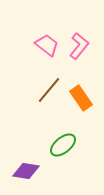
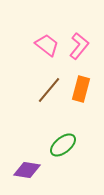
orange rectangle: moved 9 px up; rotated 50 degrees clockwise
purple diamond: moved 1 px right, 1 px up
